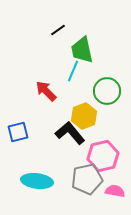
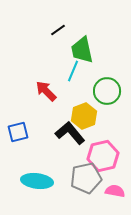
gray pentagon: moved 1 px left, 1 px up
